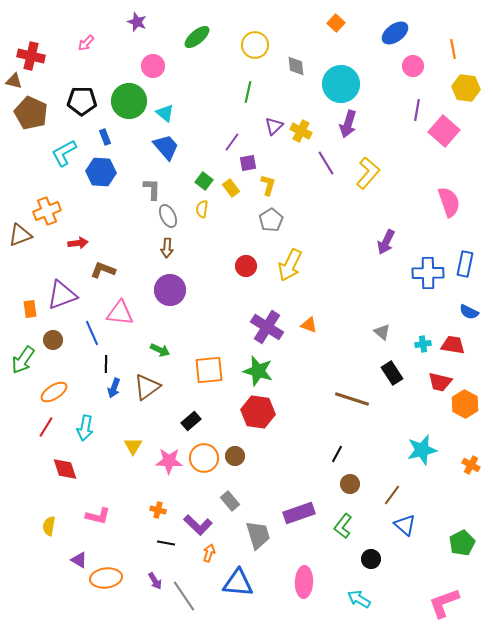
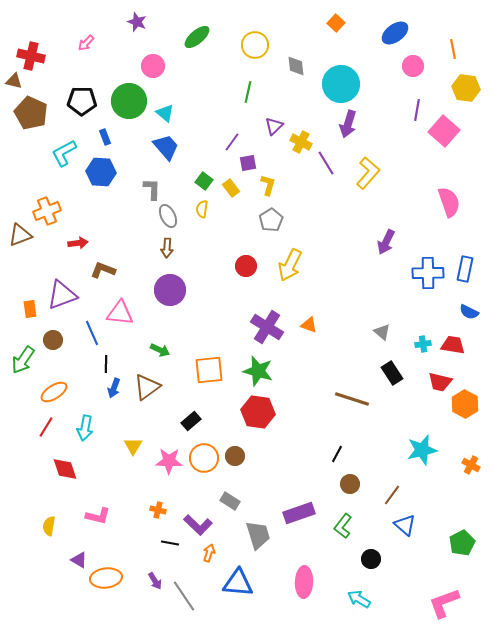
yellow cross at (301, 131): moved 11 px down
blue rectangle at (465, 264): moved 5 px down
gray rectangle at (230, 501): rotated 18 degrees counterclockwise
black line at (166, 543): moved 4 px right
